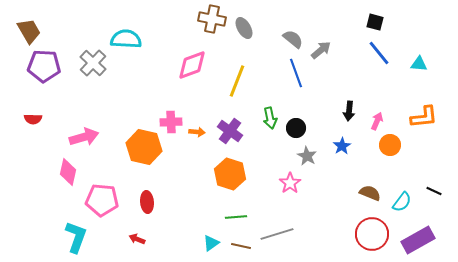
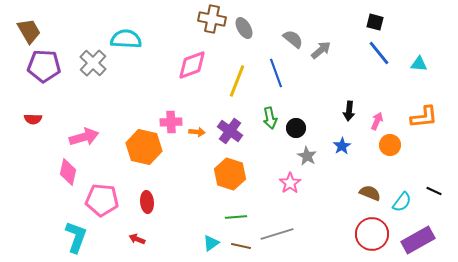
blue line at (296, 73): moved 20 px left
